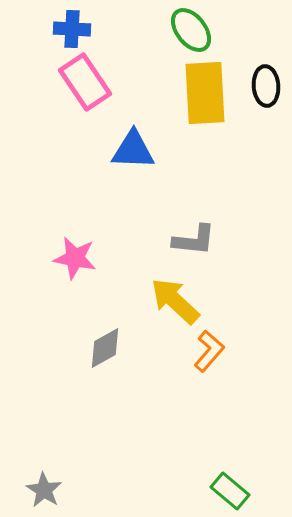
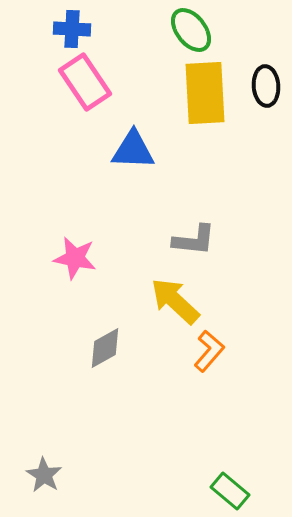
gray star: moved 15 px up
